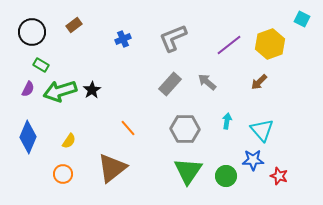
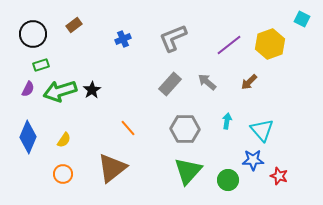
black circle: moved 1 px right, 2 px down
green rectangle: rotated 49 degrees counterclockwise
brown arrow: moved 10 px left
yellow semicircle: moved 5 px left, 1 px up
green triangle: rotated 8 degrees clockwise
green circle: moved 2 px right, 4 px down
